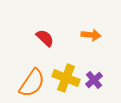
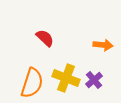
orange arrow: moved 12 px right, 10 px down
orange semicircle: rotated 16 degrees counterclockwise
